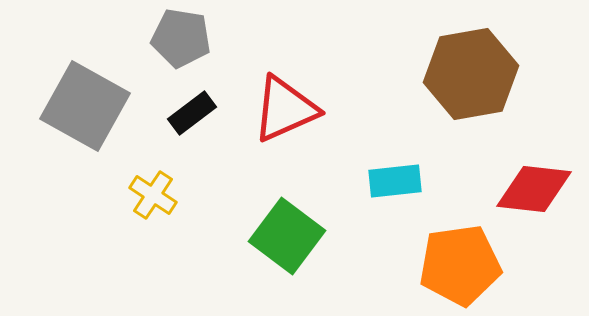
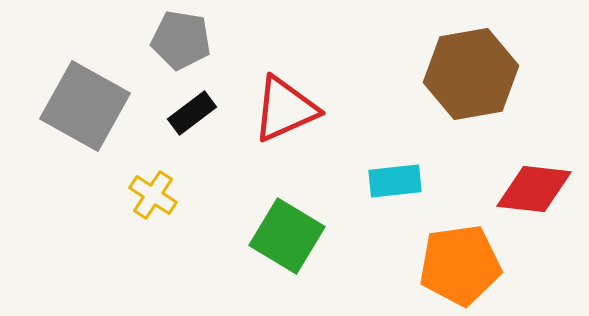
gray pentagon: moved 2 px down
green square: rotated 6 degrees counterclockwise
